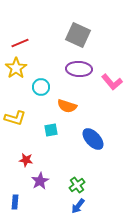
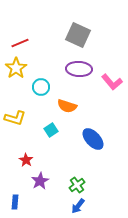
cyan square: rotated 24 degrees counterclockwise
red star: rotated 24 degrees clockwise
